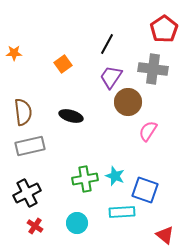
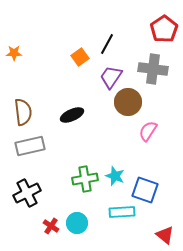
orange square: moved 17 px right, 7 px up
black ellipse: moved 1 px right, 1 px up; rotated 40 degrees counterclockwise
red cross: moved 16 px right
